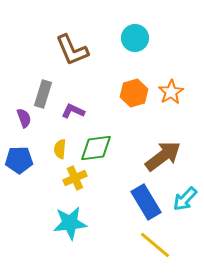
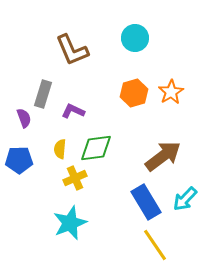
cyan star: rotated 16 degrees counterclockwise
yellow line: rotated 16 degrees clockwise
